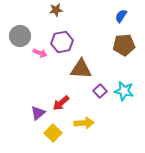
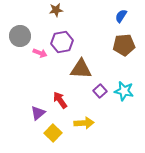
red arrow: moved 1 px left, 3 px up; rotated 96 degrees clockwise
